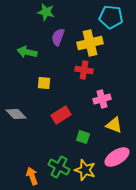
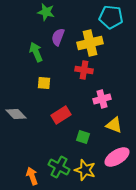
green arrow: moved 9 px right; rotated 54 degrees clockwise
